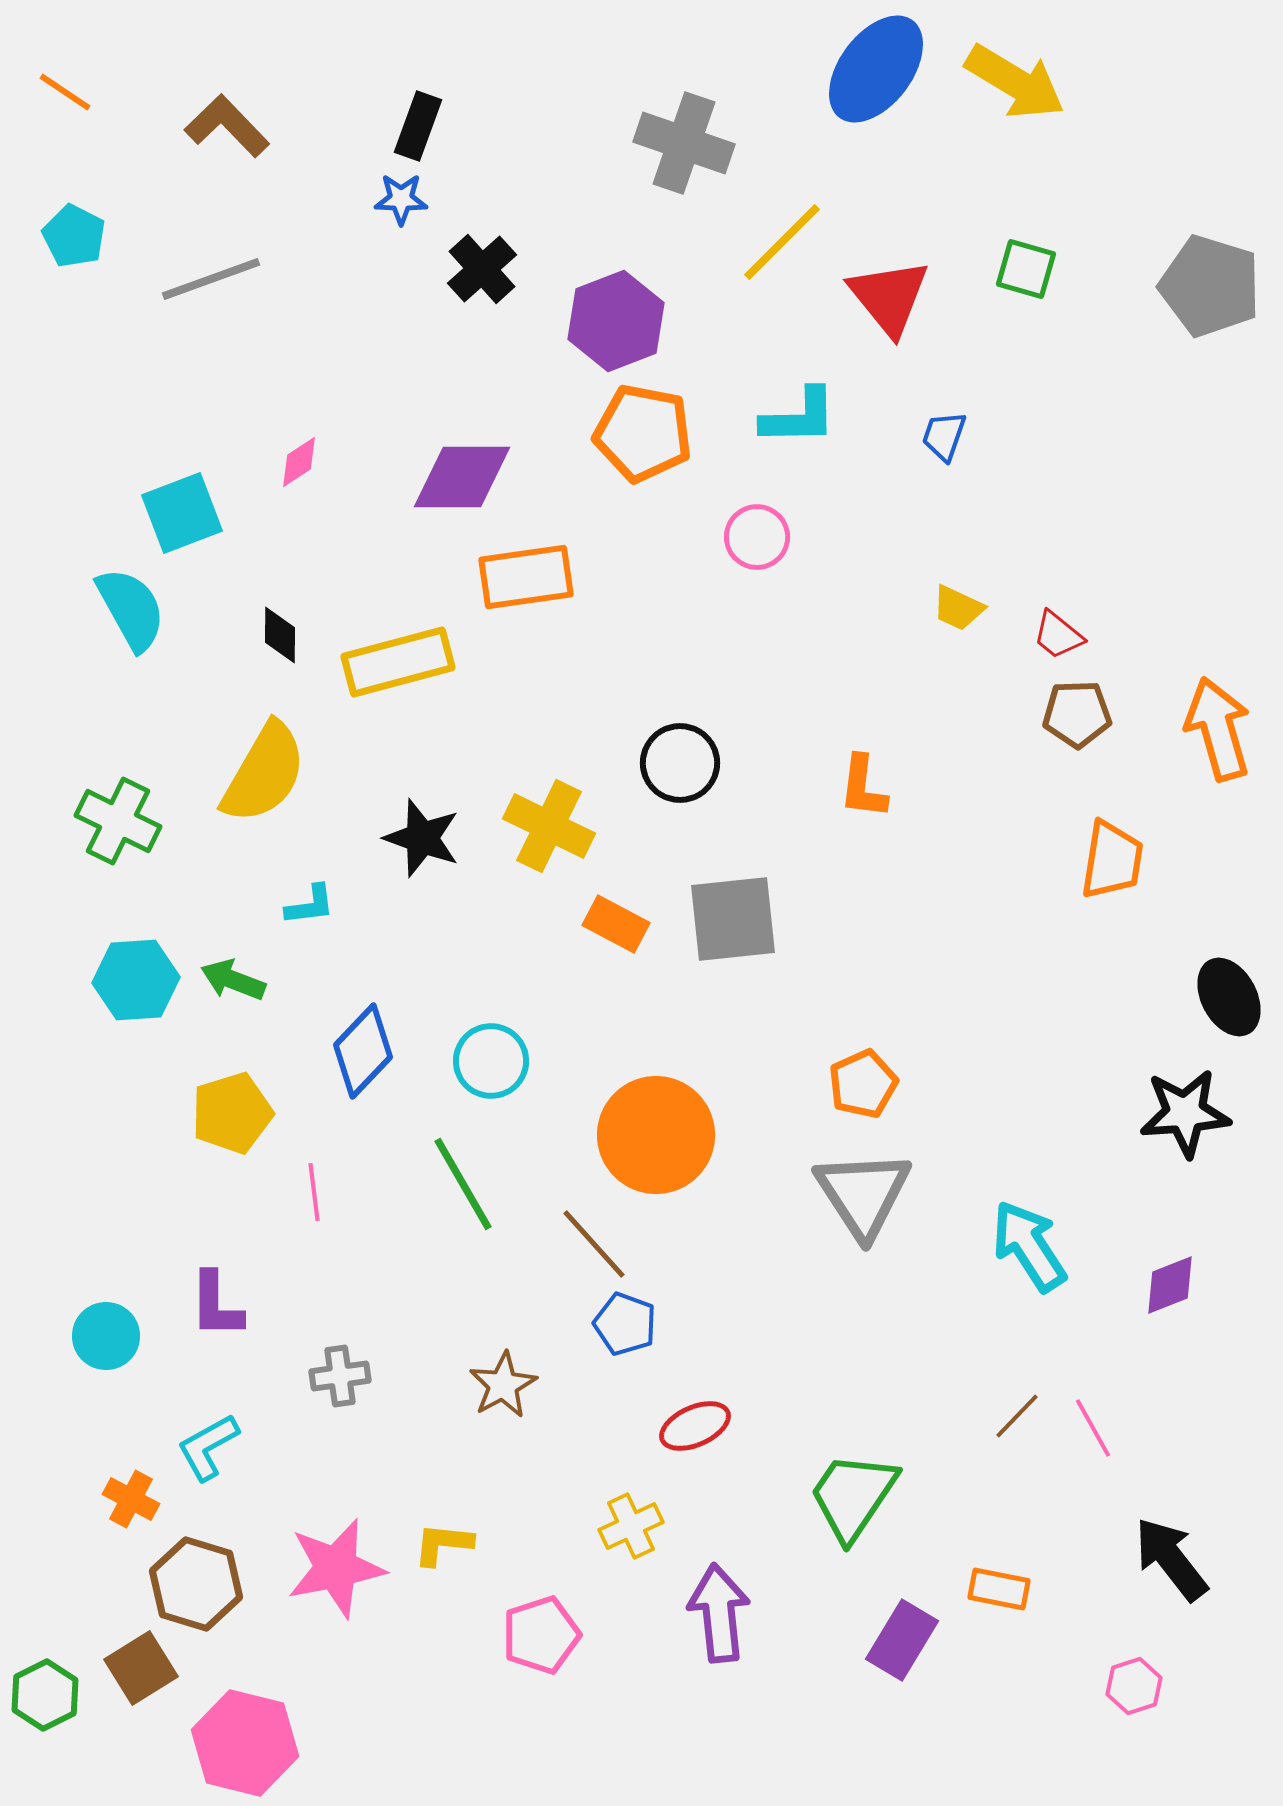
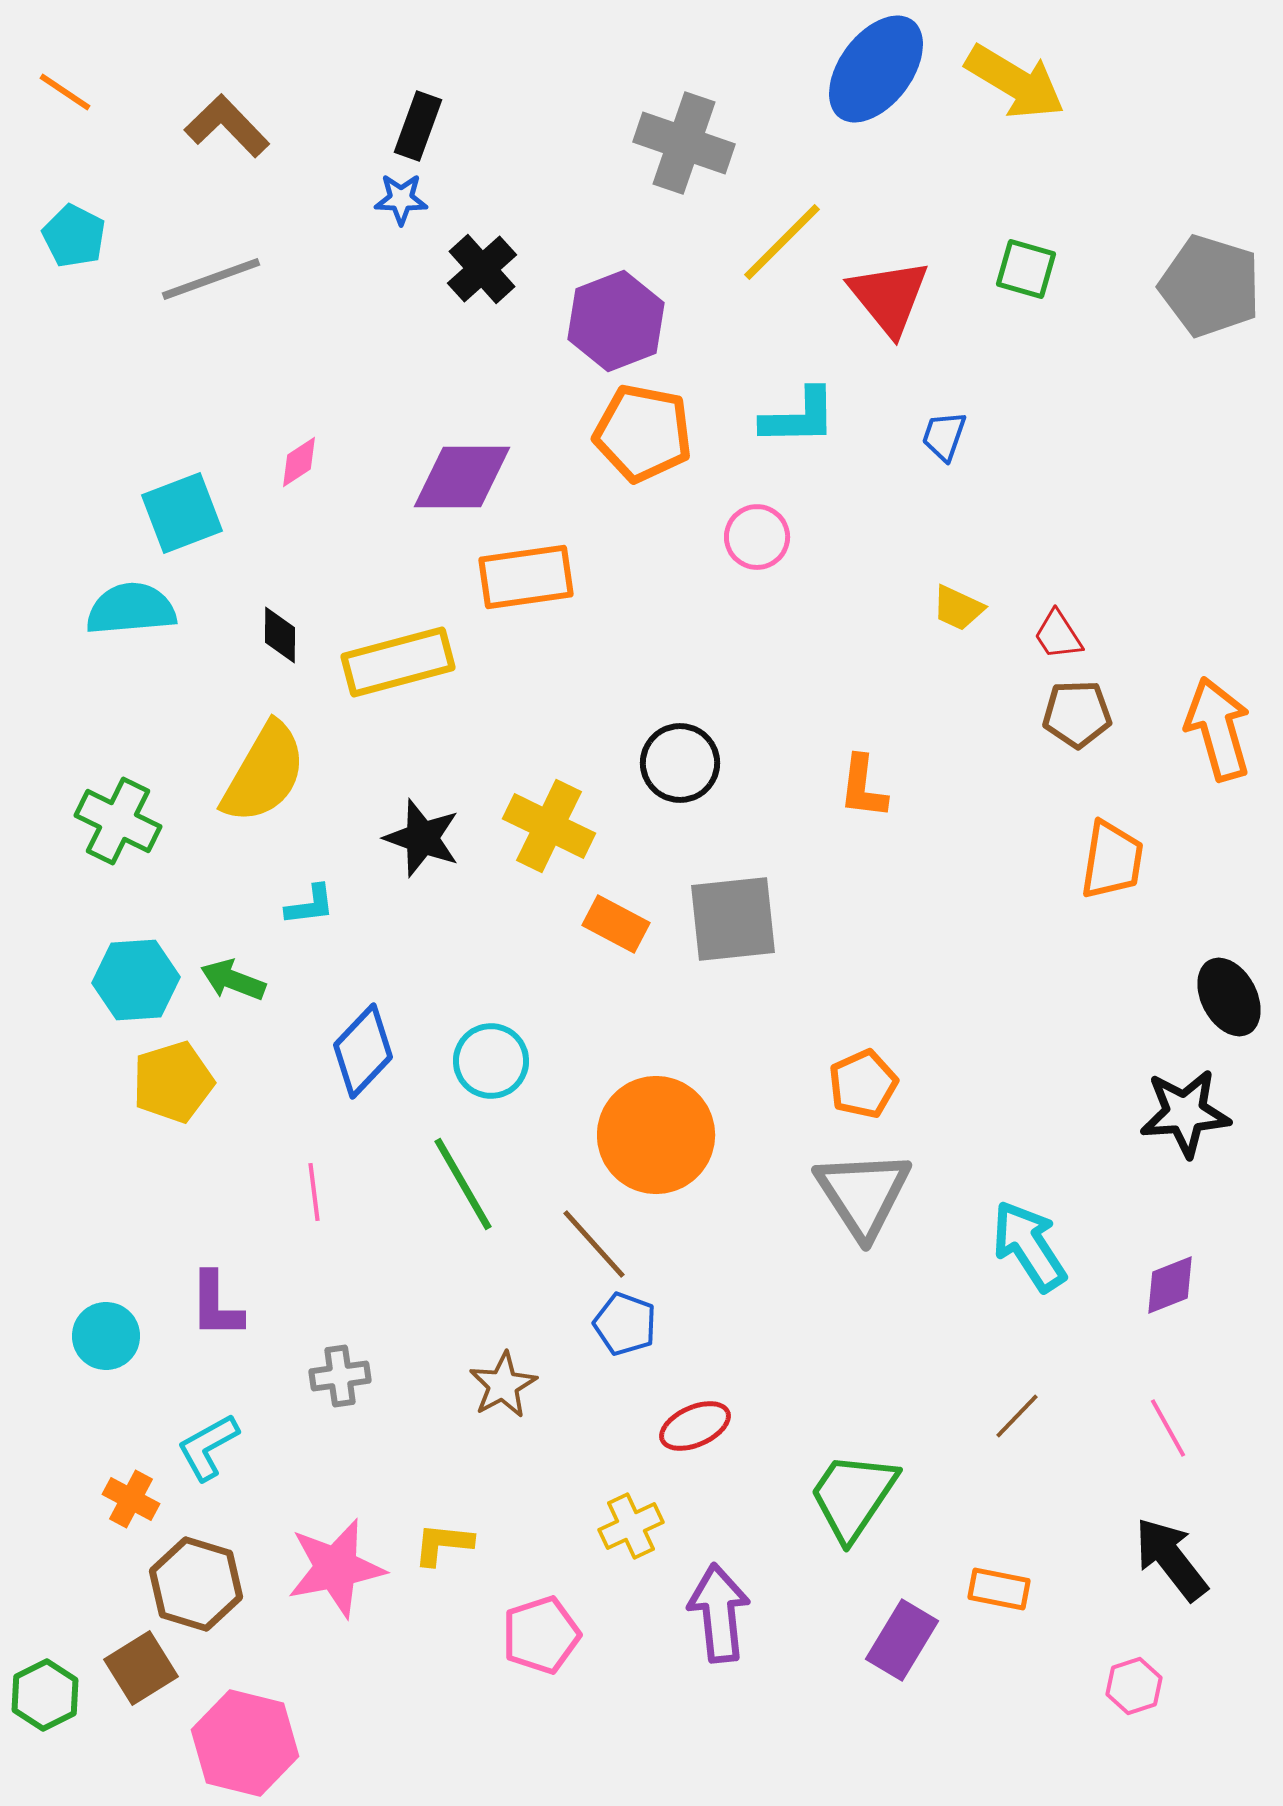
cyan semicircle at (131, 609): rotated 66 degrees counterclockwise
red trapezoid at (1058, 635): rotated 18 degrees clockwise
yellow pentagon at (232, 1113): moved 59 px left, 31 px up
pink line at (1093, 1428): moved 75 px right
